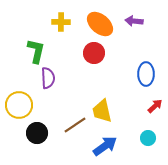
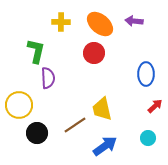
yellow trapezoid: moved 2 px up
